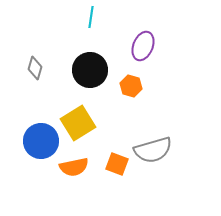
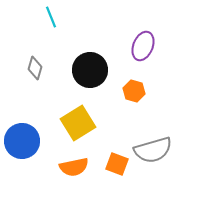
cyan line: moved 40 px left; rotated 30 degrees counterclockwise
orange hexagon: moved 3 px right, 5 px down
blue circle: moved 19 px left
